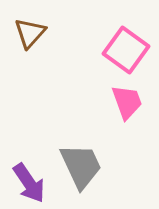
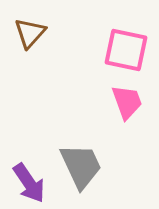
pink square: rotated 24 degrees counterclockwise
